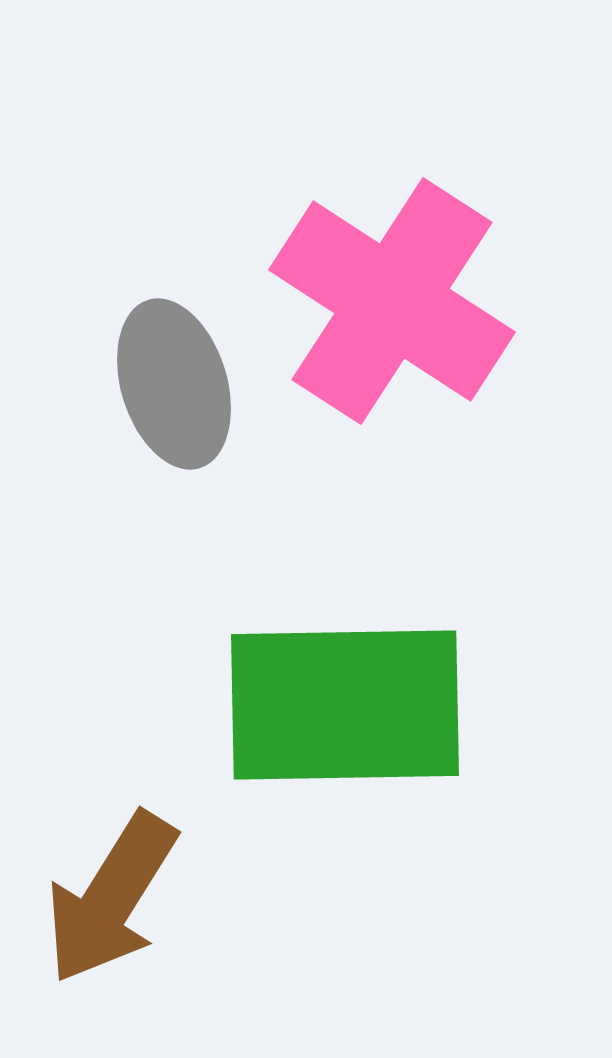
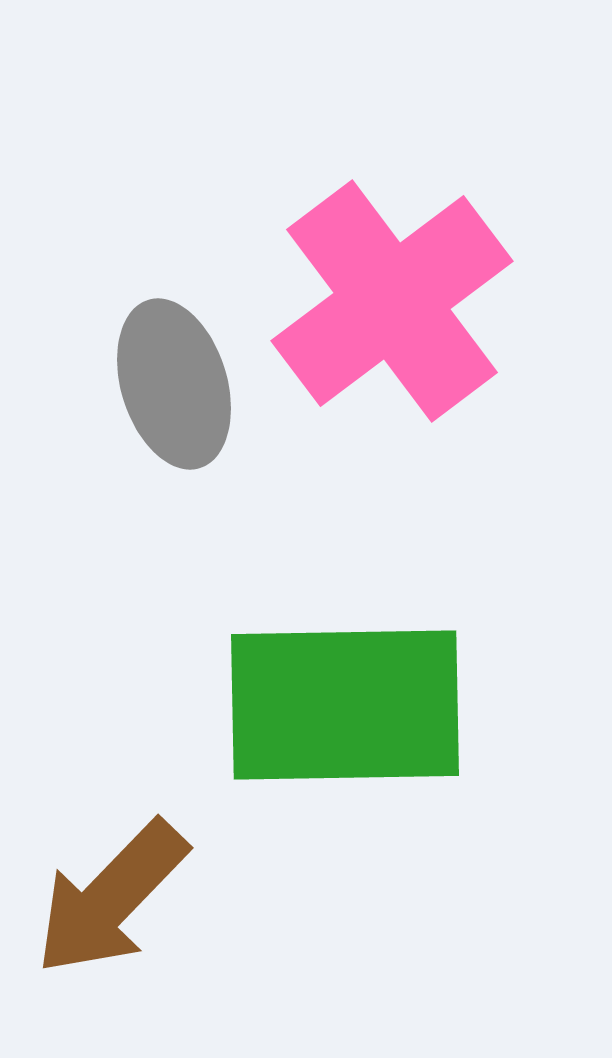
pink cross: rotated 20 degrees clockwise
brown arrow: rotated 12 degrees clockwise
